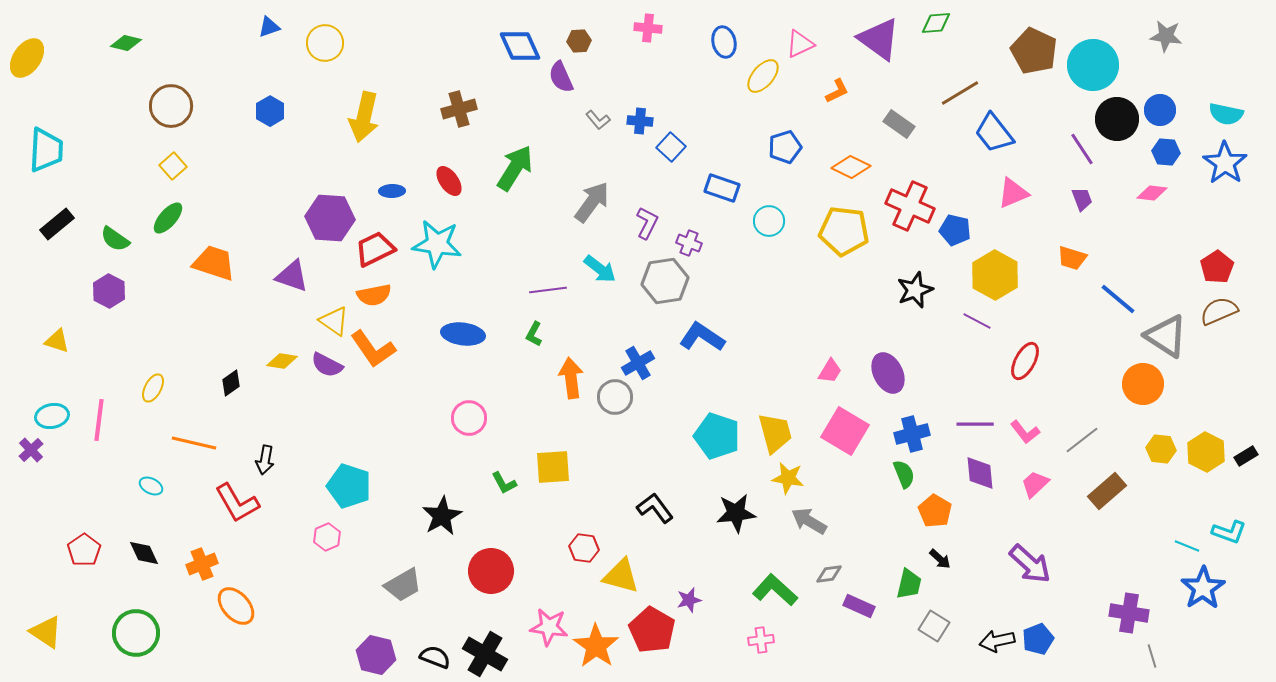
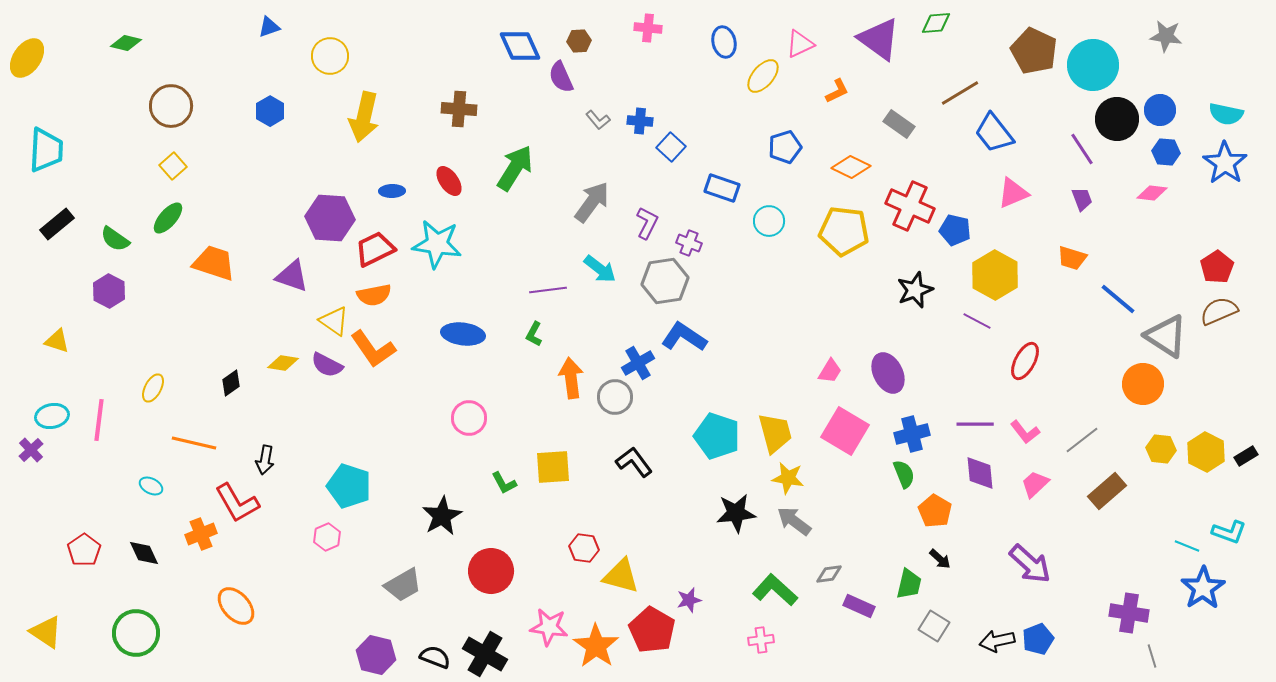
yellow circle at (325, 43): moved 5 px right, 13 px down
brown cross at (459, 109): rotated 20 degrees clockwise
blue L-shape at (702, 337): moved 18 px left
yellow diamond at (282, 361): moved 1 px right, 2 px down
black L-shape at (655, 508): moved 21 px left, 46 px up
gray arrow at (809, 521): moved 15 px left; rotated 6 degrees clockwise
orange cross at (202, 564): moved 1 px left, 30 px up
